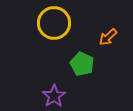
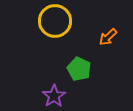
yellow circle: moved 1 px right, 2 px up
green pentagon: moved 3 px left, 5 px down
